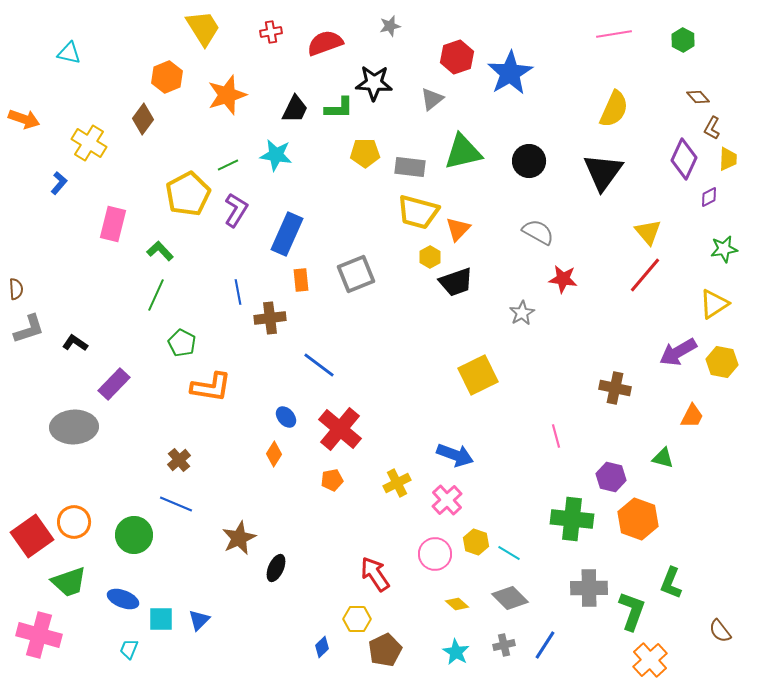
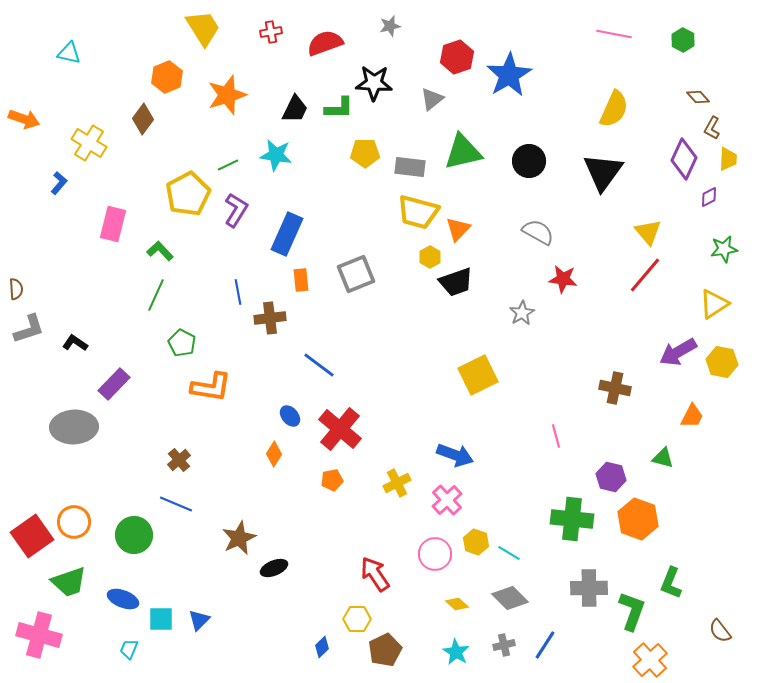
pink line at (614, 34): rotated 20 degrees clockwise
blue star at (510, 73): moved 1 px left, 2 px down
blue ellipse at (286, 417): moved 4 px right, 1 px up
black ellipse at (276, 568): moved 2 px left; rotated 44 degrees clockwise
